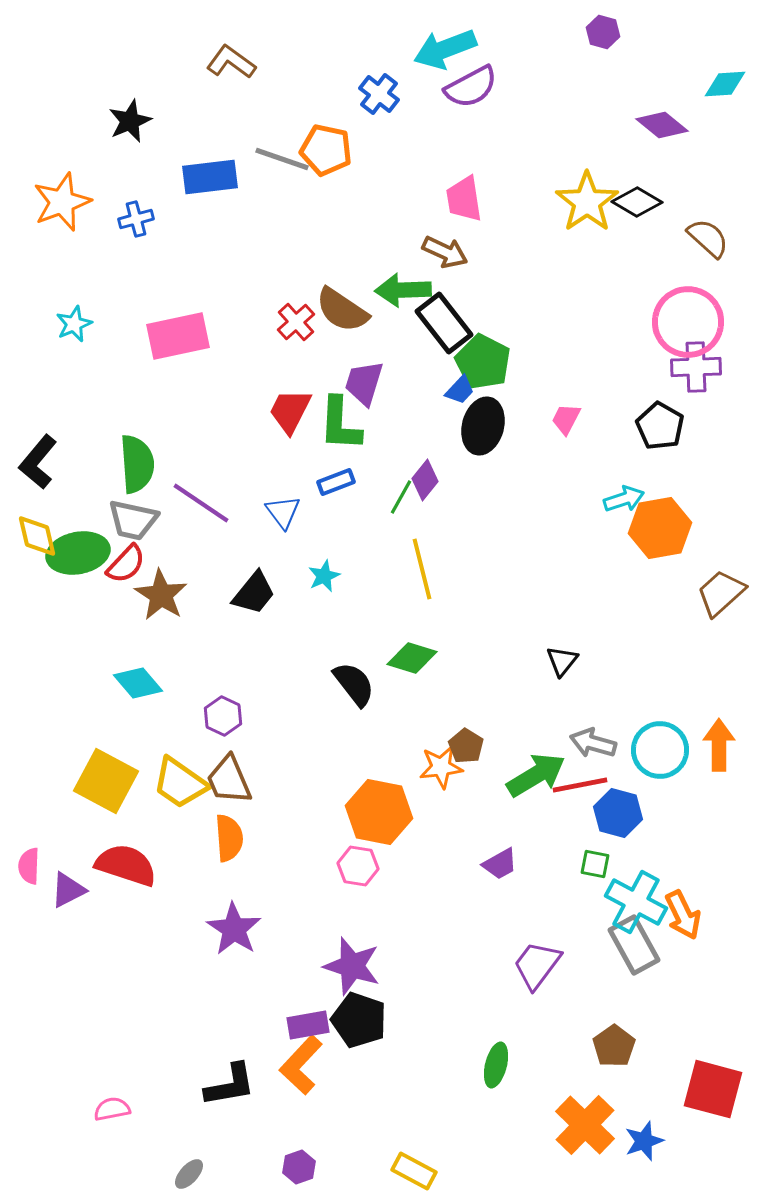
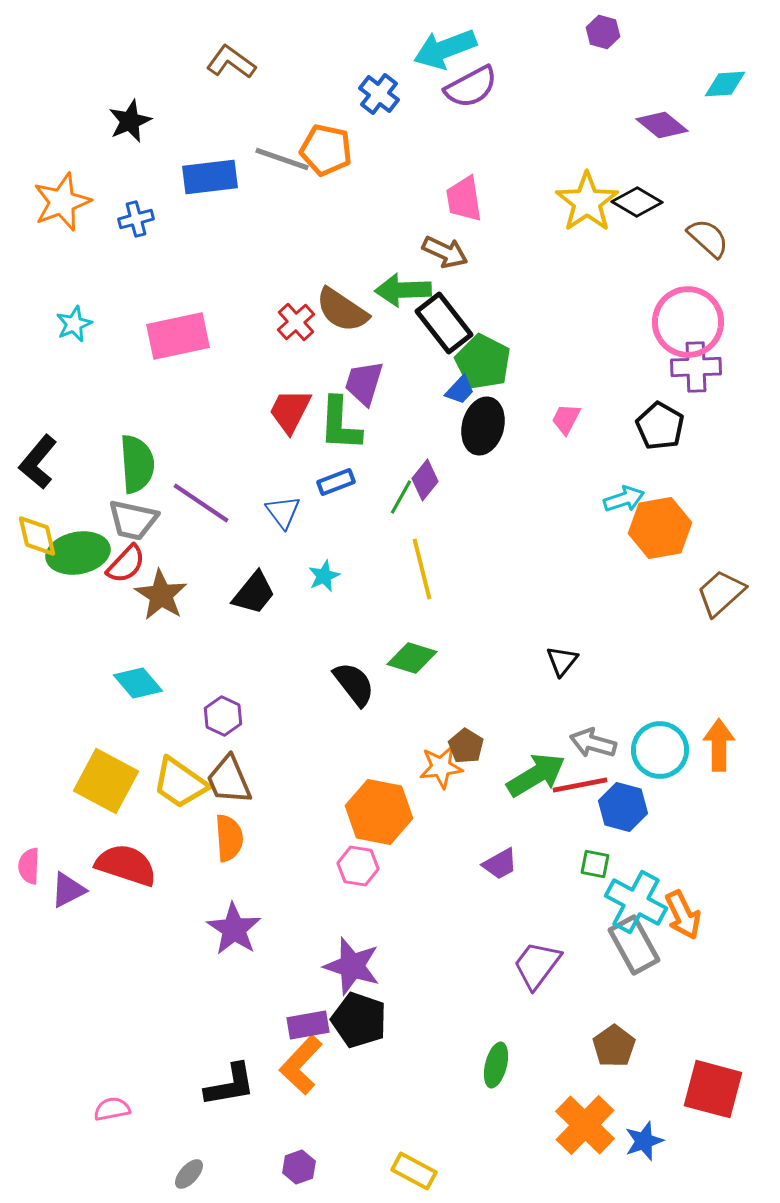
blue hexagon at (618, 813): moved 5 px right, 6 px up
